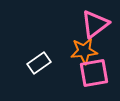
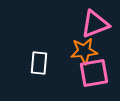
pink triangle: rotated 16 degrees clockwise
white rectangle: rotated 50 degrees counterclockwise
